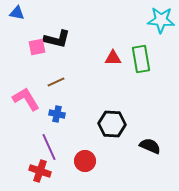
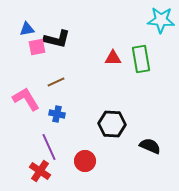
blue triangle: moved 10 px right, 16 px down; rotated 21 degrees counterclockwise
red cross: rotated 15 degrees clockwise
